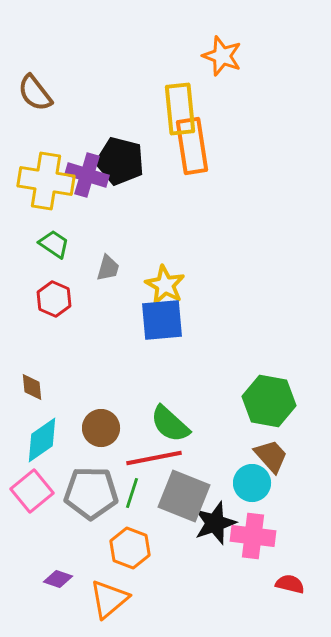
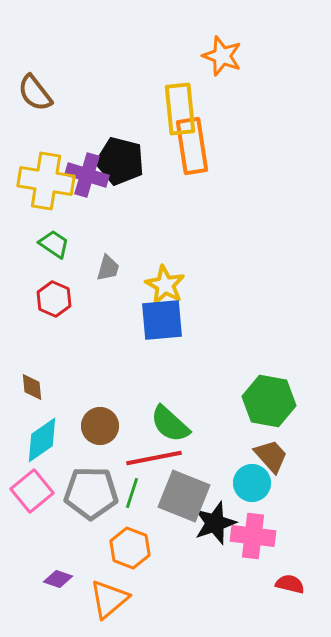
brown circle: moved 1 px left, 2 px up
